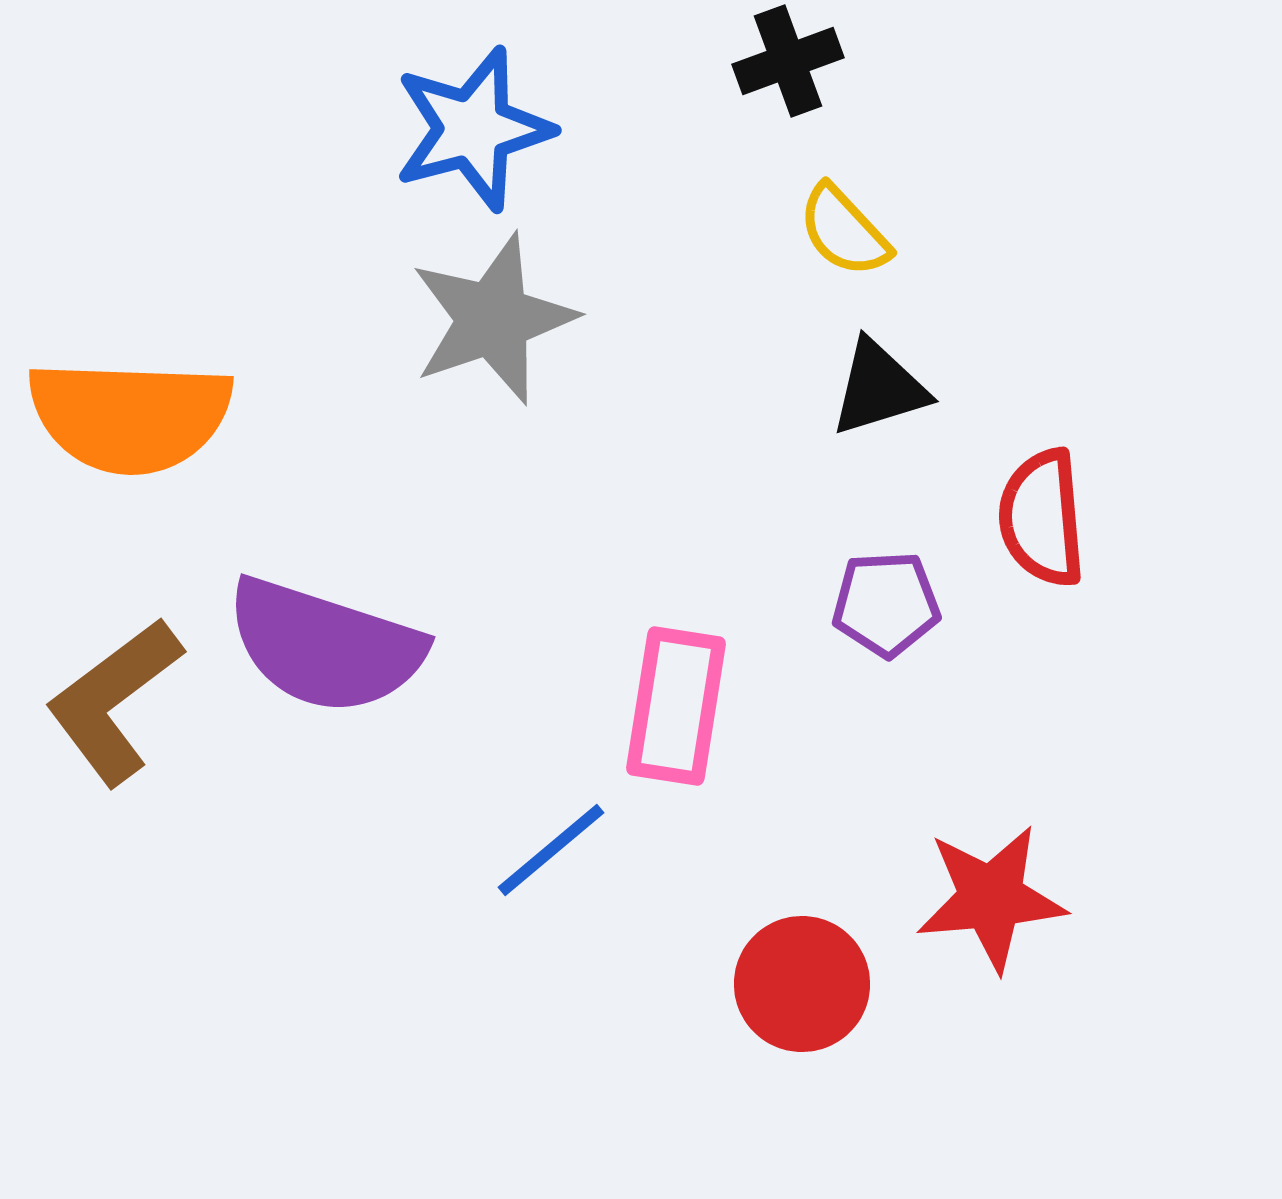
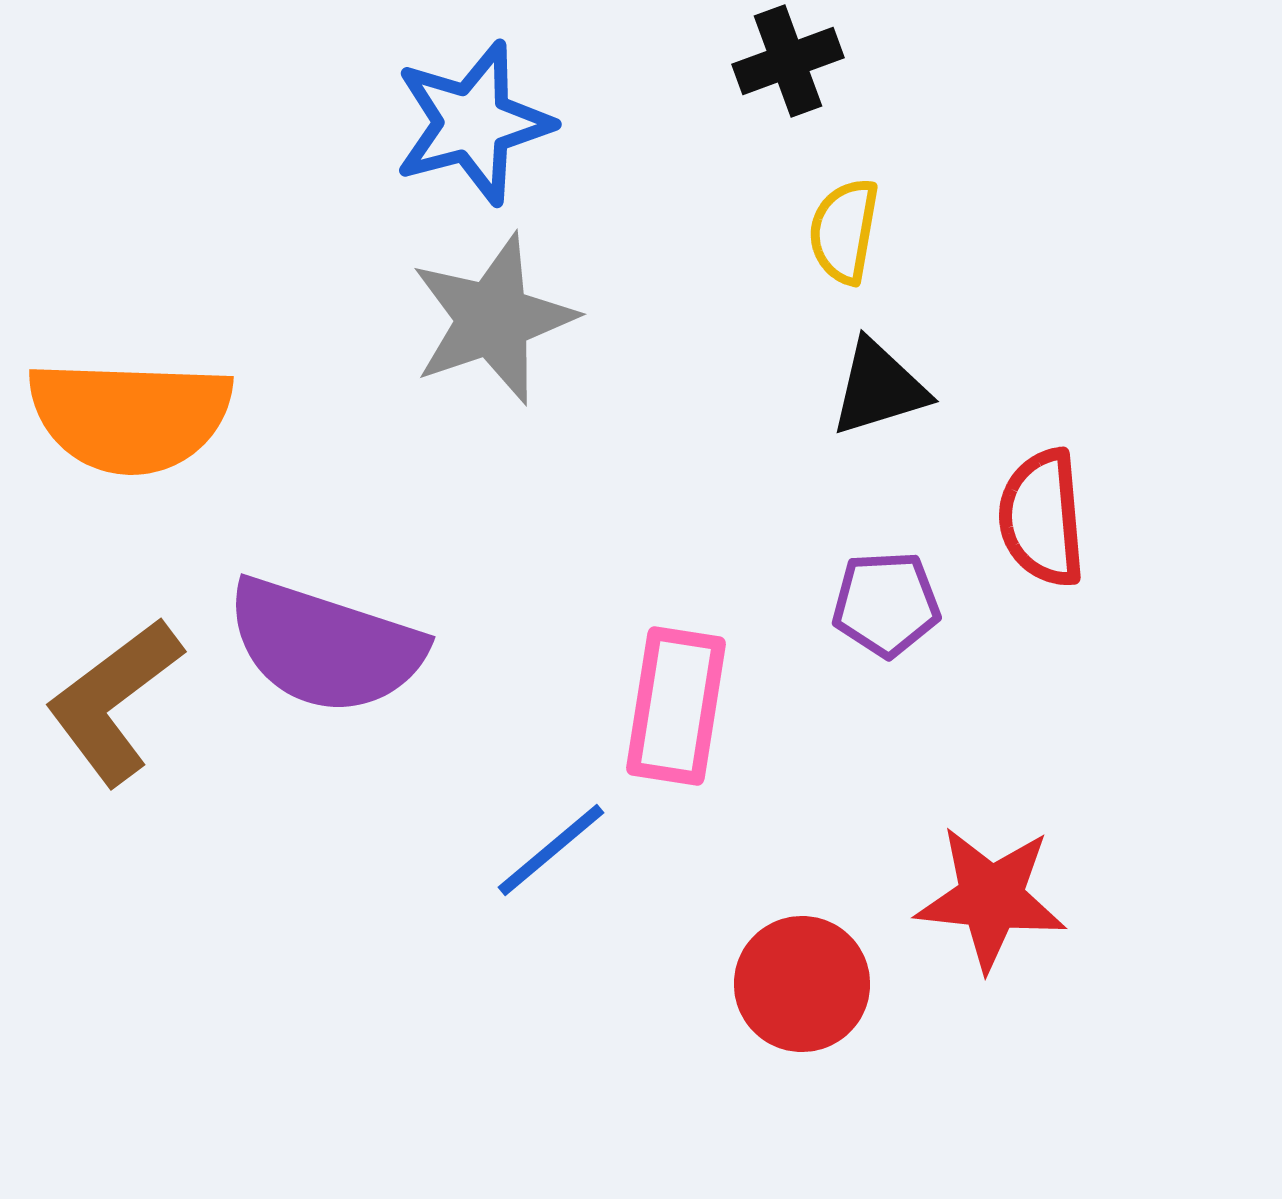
blue star: moved 6 px up
yellow semicircle: rotated 53 degrees clockwise
red star: rotated 11 degrees clockwise
